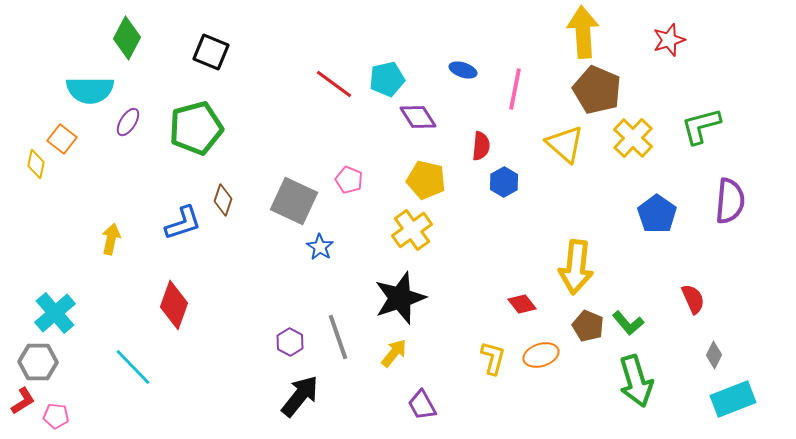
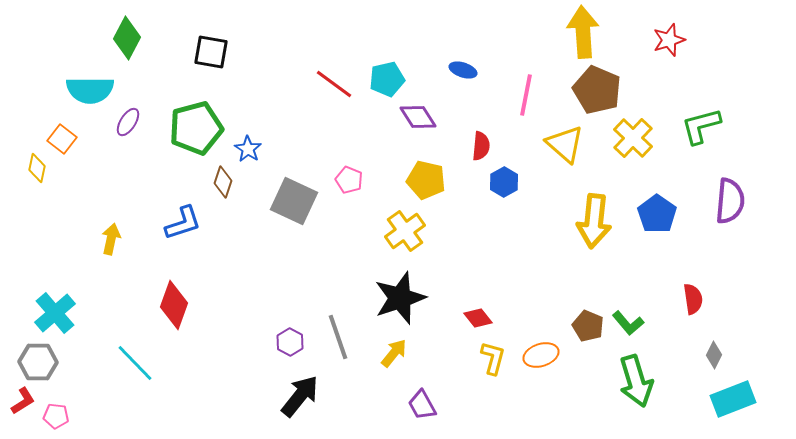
black square at (211, 52): rotated 12 degrees counterclockwise
pink line at (515, 89): moved 11 px right, 6 px down
yellow diamond at (36, 164): moved 1 px right, 4 px down
brown diamond at (223, 200): moved 18 px up
yellow cross at (412, 230): moved 7 px left, 1 px down
blue star at (320, 247): moved 72 px left, 98 px up
yellow arrow at (576, 267): moved 18 px right, 46 px up
red semicircle at (693, 299): rotated 16 degrees clockwise
red diamond at (522, 304): moved 44 px left, 14 px down
cyan line at (133, 367): moved 2 px right, 4 px up
